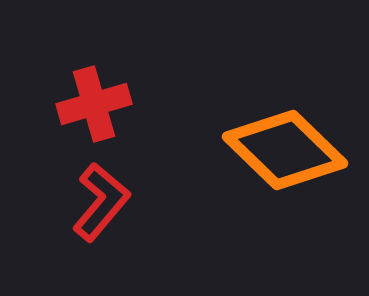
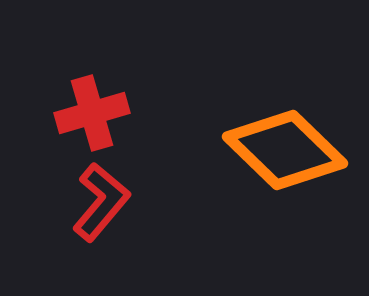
red cross: moved 2 px left, 9 px down
